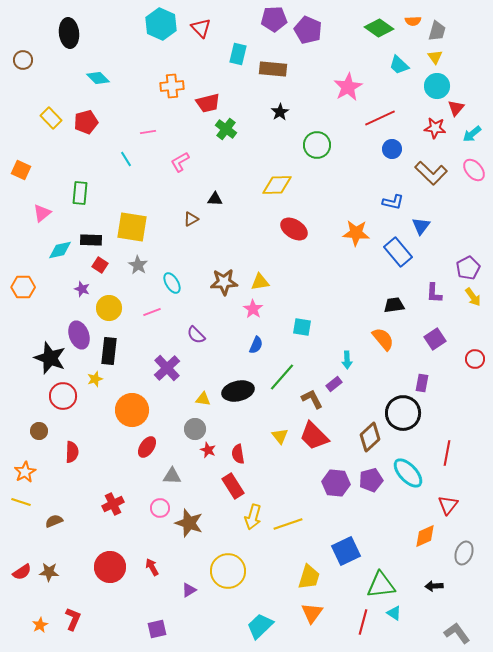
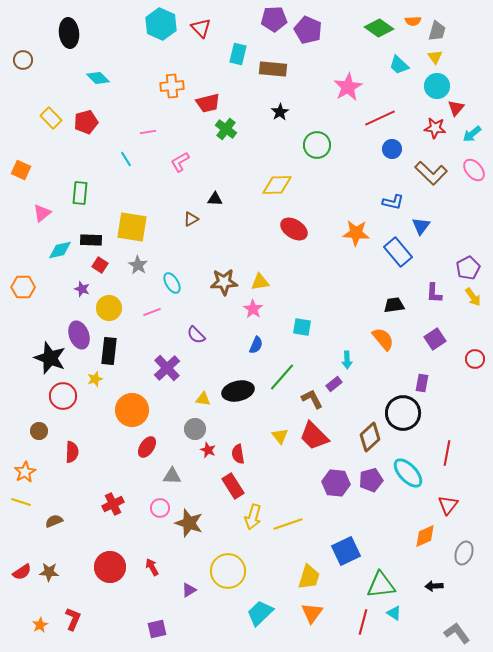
cyan trapezoid at (260, 626): moved 13 px up
